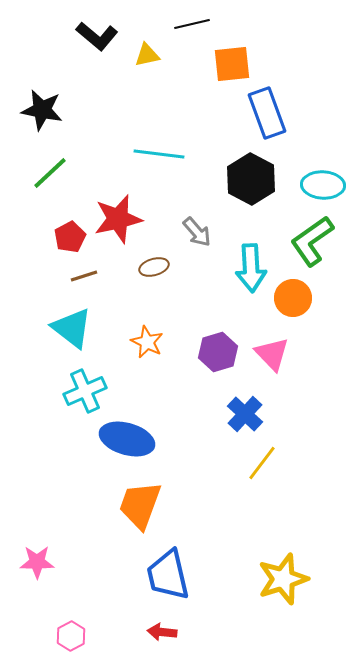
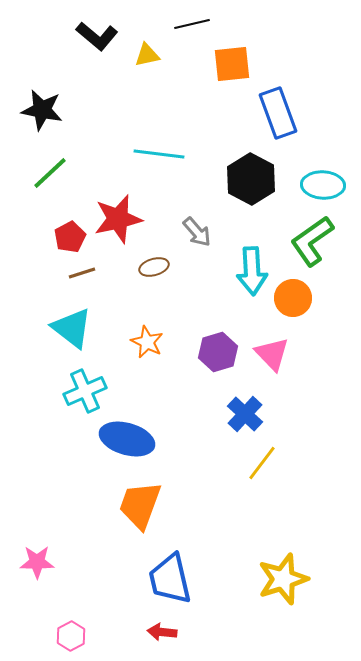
blue rectangle: moved 11 px right
cyan arrow: moved 1 px right, 3 px down
brown line: moved 2 px left, 3 px up
blue trapezoid: moved 2 px right, 4 px down
